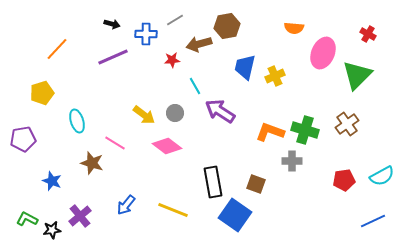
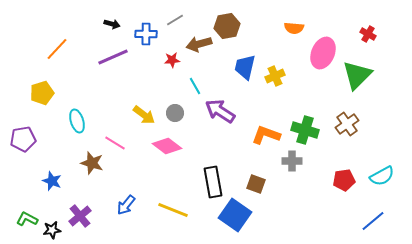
orange L-shape: moved 4 px left, 3 px down
blue line: rotated 15 degrees counterclockwise
